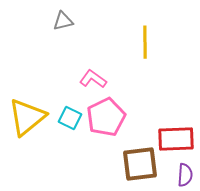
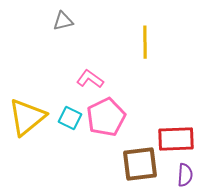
pink L-shape: moved 3 px left
